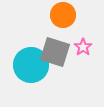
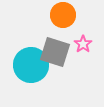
pink star: moved 3 px up
